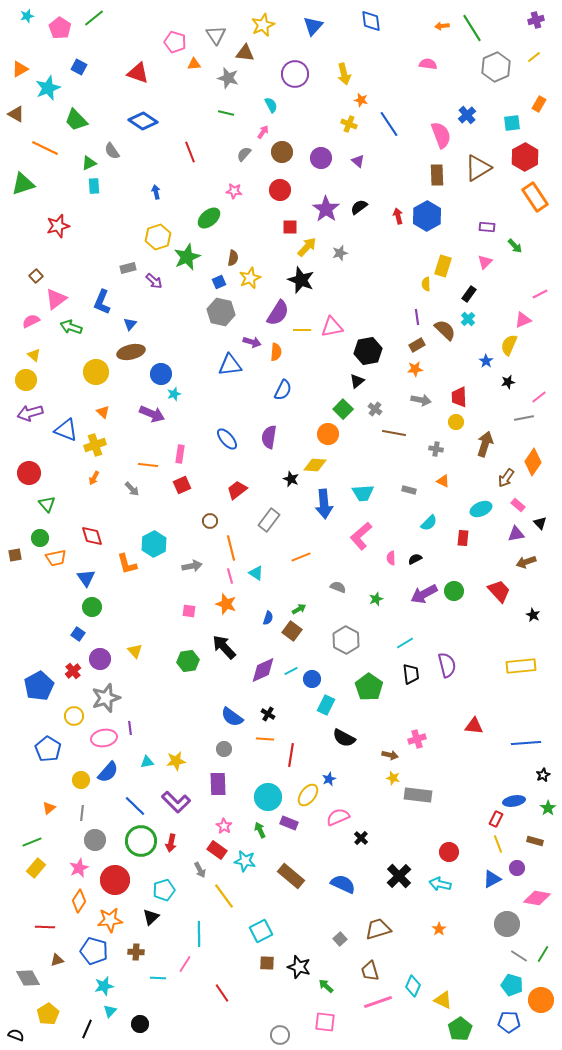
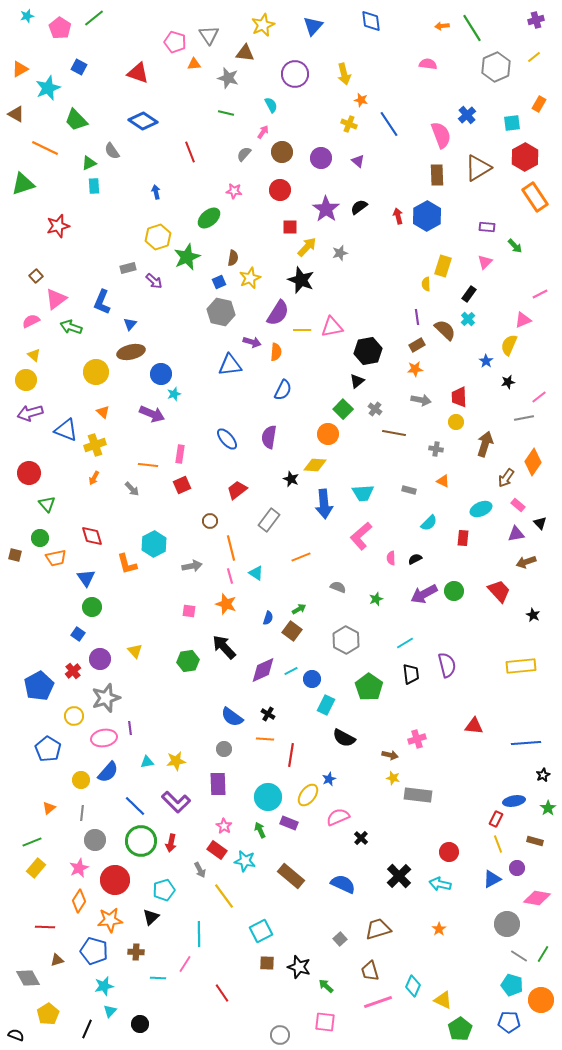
gray triangle at (216, 35): moved 7 px left
brown square at (15, 555): rotated 24 degrees clockwise
